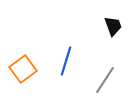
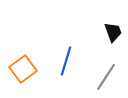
black trapezoid: moved 6 px down
gray line: moved 1 px right, 3 px up
